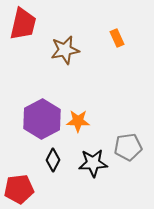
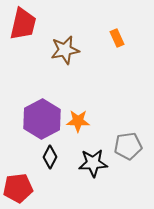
gray pentagon: moved 1 px up
black diamond: moved 3 px left, 3 px up
red pentagon: moved 1 px left, 1 px up
